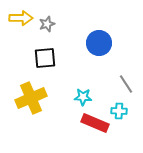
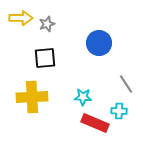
yellow cross: moved 1 px right, 1 px up; rotated 20 degrees clockwise
